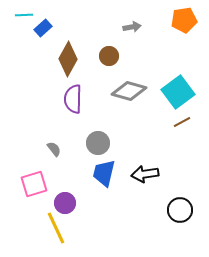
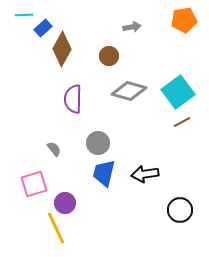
brown diamond: moved 6 px left, 10 px up
